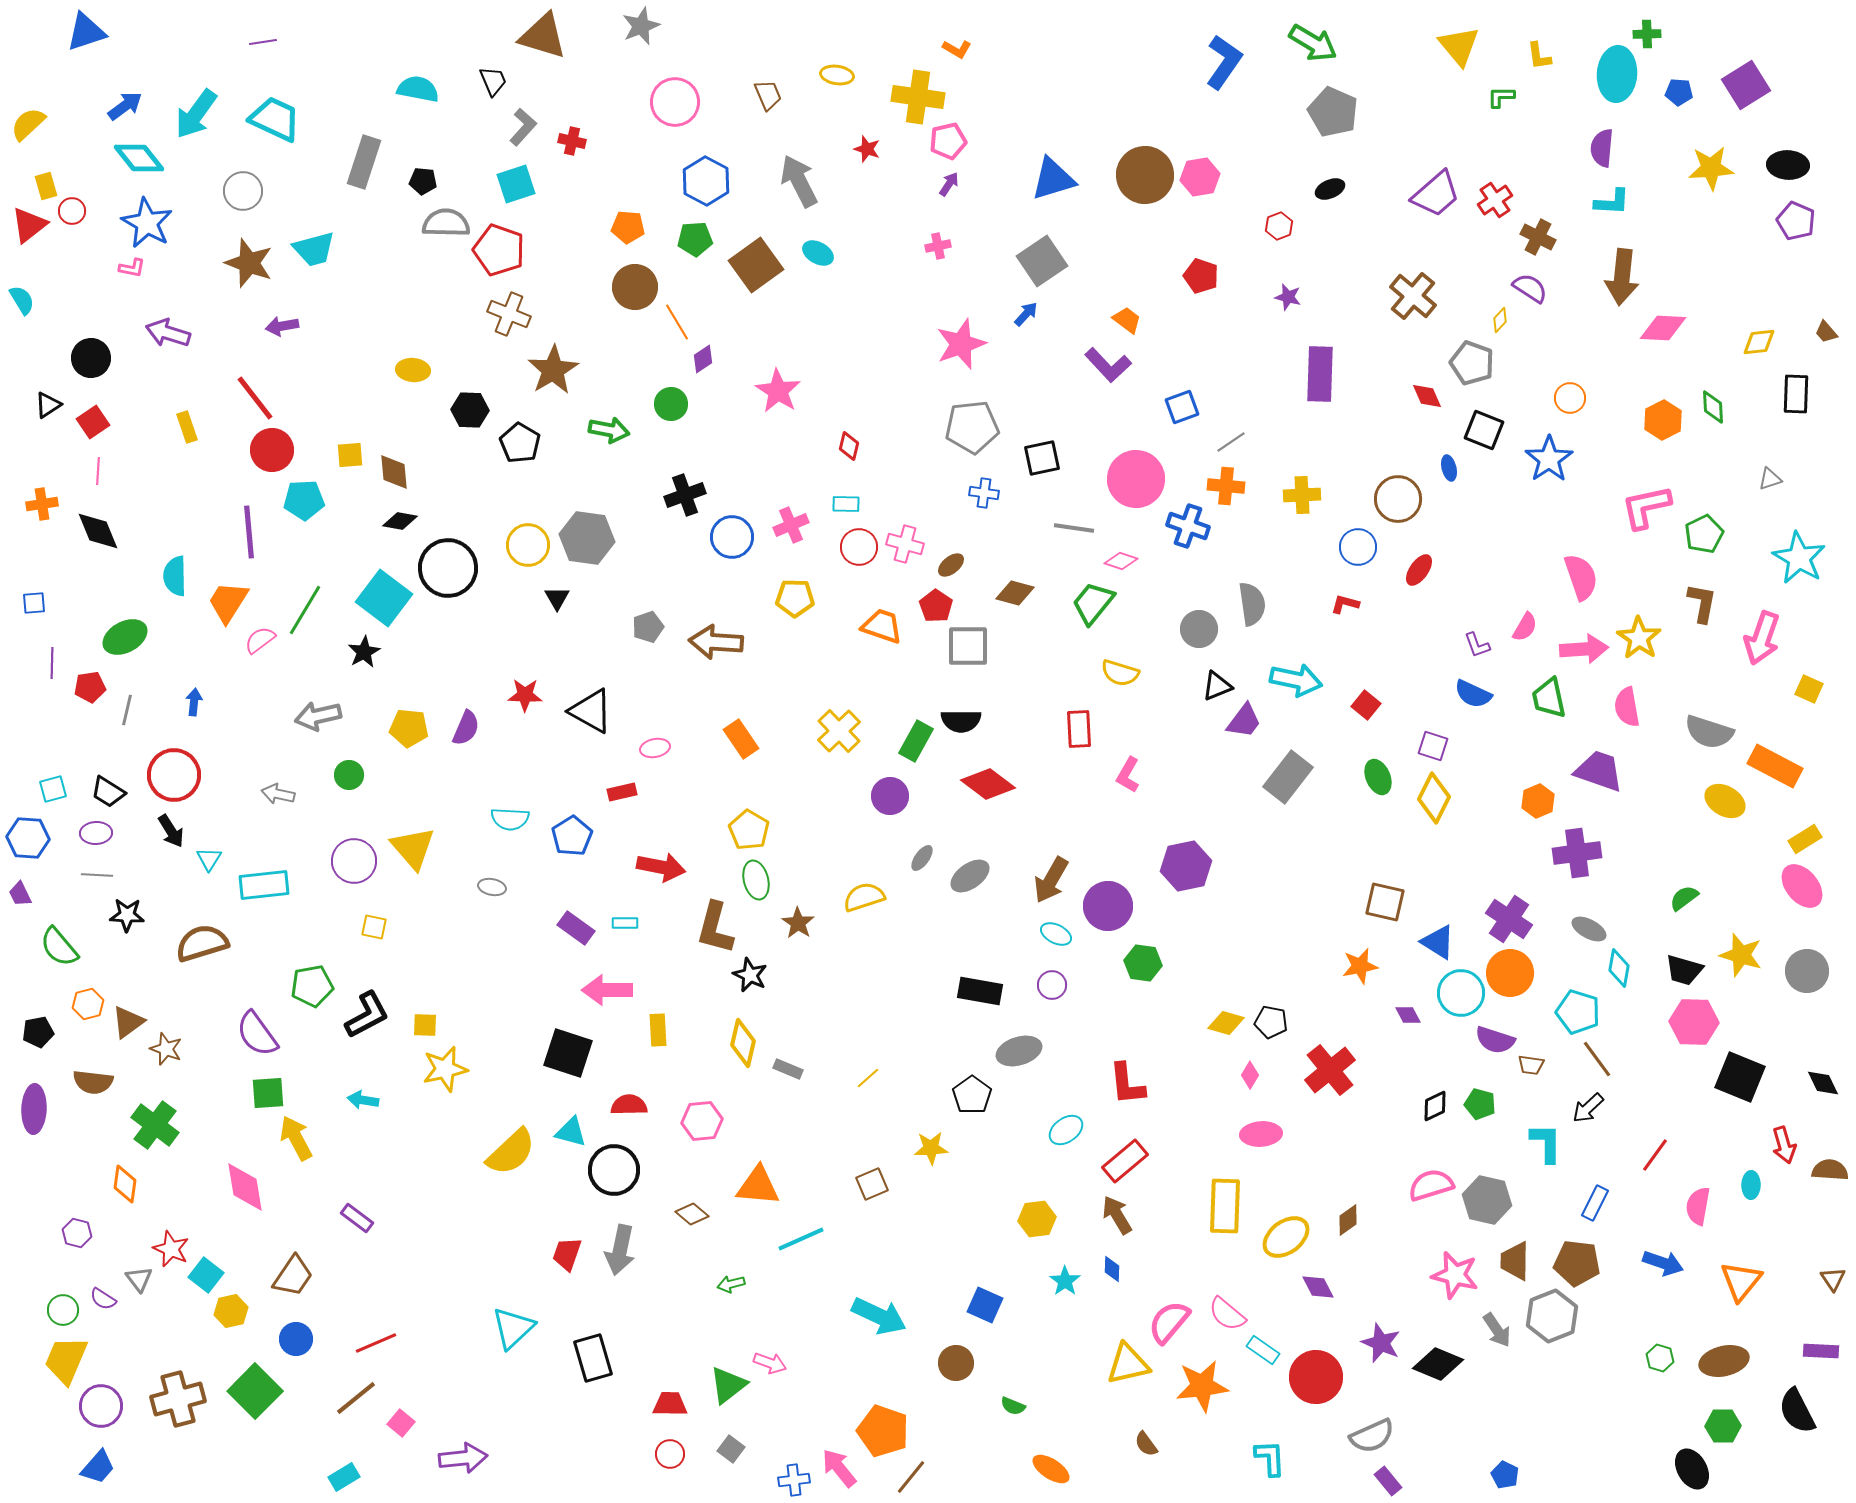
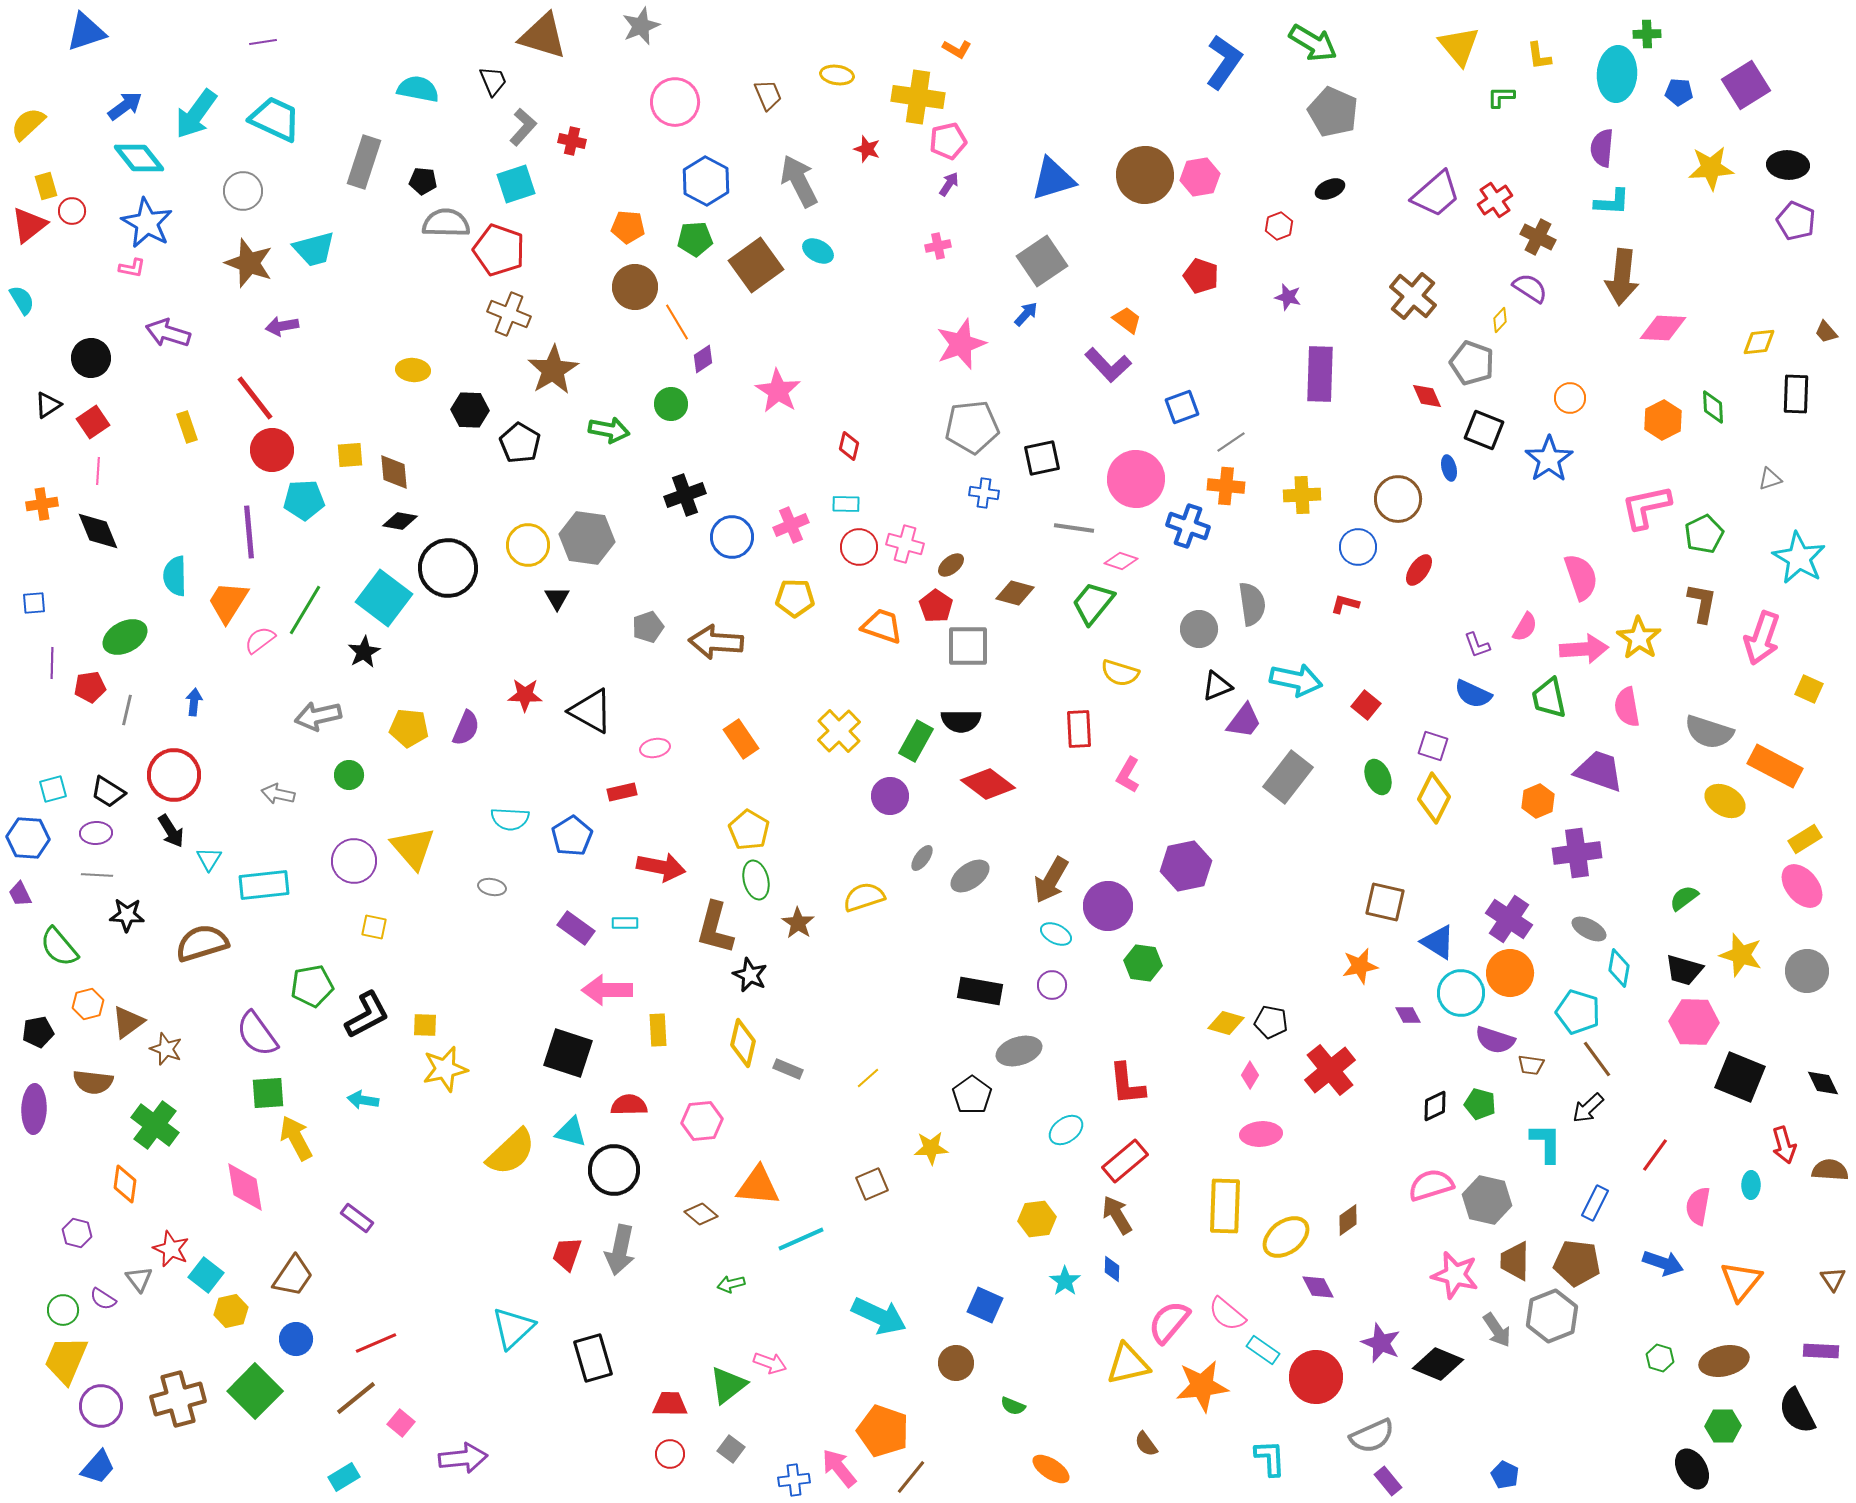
cyan ellipse at (818, 253): moved 2 px up
brown diamond at (692, 1214): moved 9 px right
